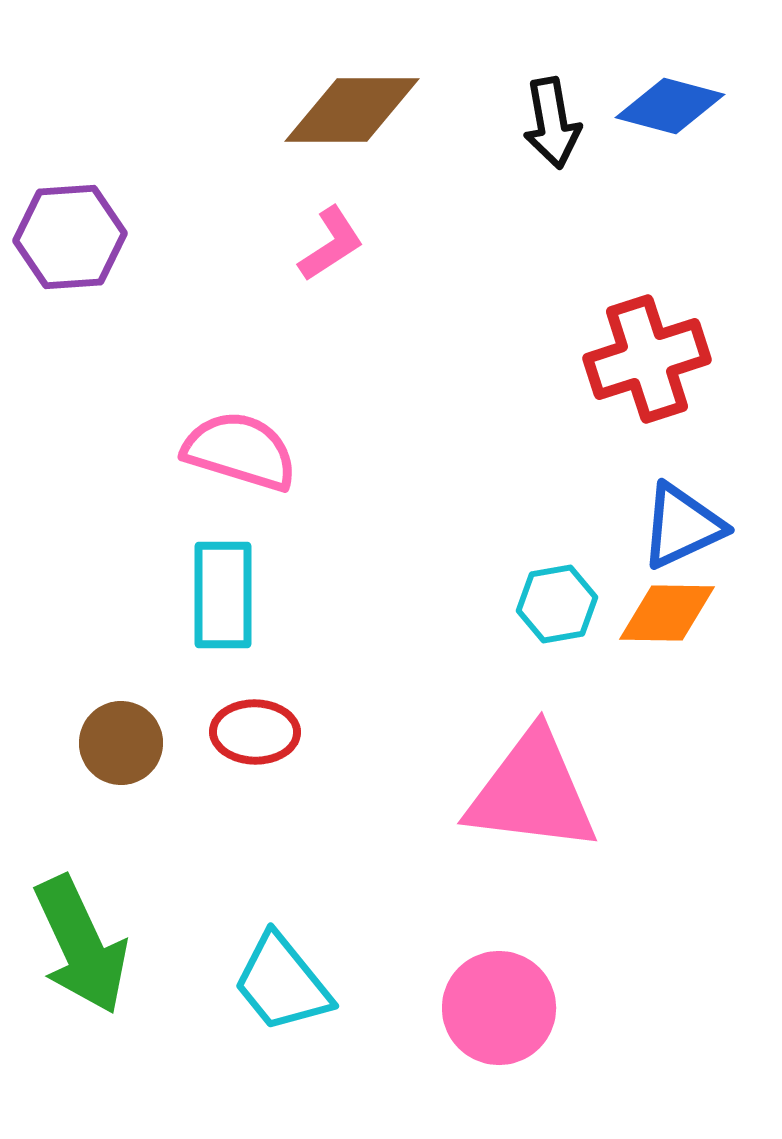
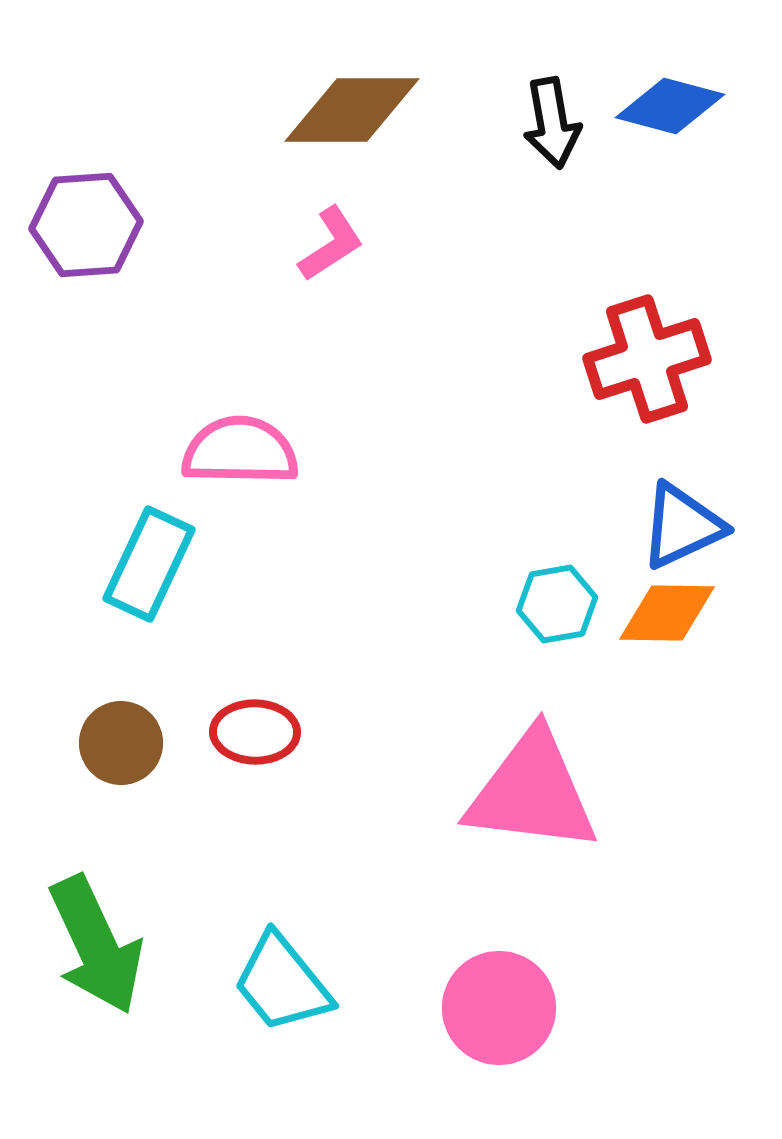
purple hexagon: moved 16 px right, 12 px up
pink semicircle: rotated 16 degrees counterclockwise
cyan rectangle: moved 74 px left, 31 px up; rotated 25 degrees clockwise
green arrow: moved 15 px right
